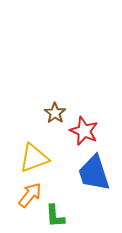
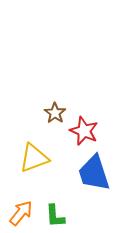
orange arrow: moved 9 px left, 18 px down
